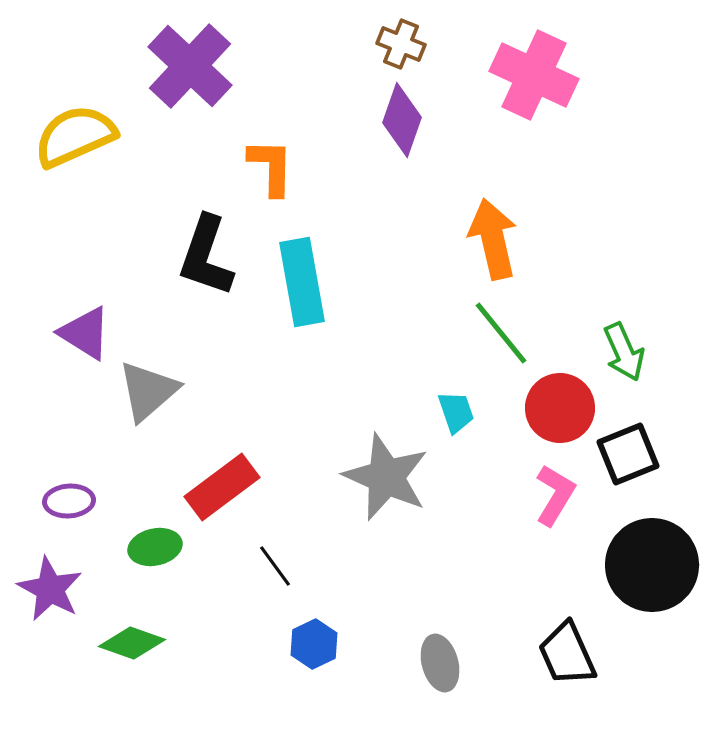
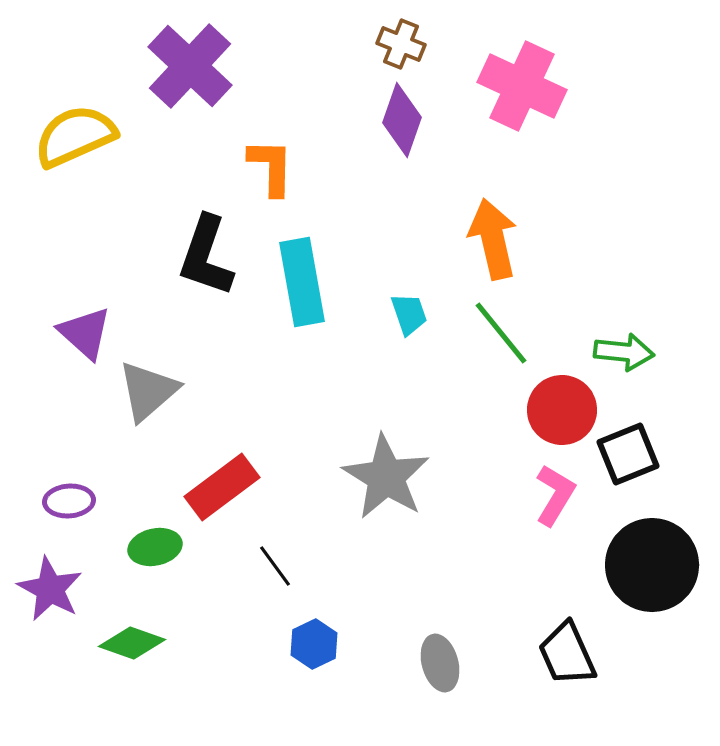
pink cross: moved 12 px left, 11 px down
purple triangle: rotated 10 degrees clockwise
green arrow: rotated 60 degrees counterclockwise
red circle: moved 2 px right, 2 px down
cyan trapezoid: moved 47 px left, 98 px up
gray star: rotated 8 degrees clockwise
